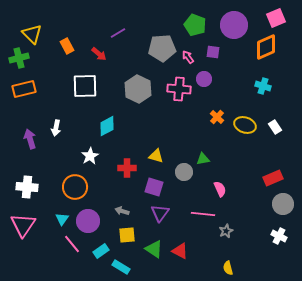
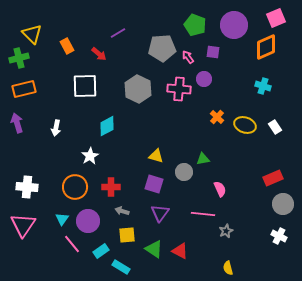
purple arrow at (30, 139): moved 13 px left, 16 px up
red cross at (127, 168): moved 16 px left, 19 px down
purple square at (154, 187): moved 3 px up
